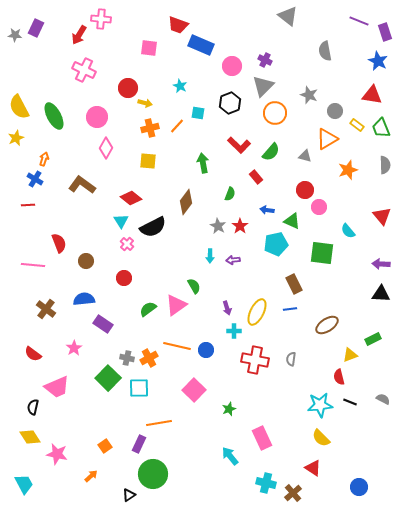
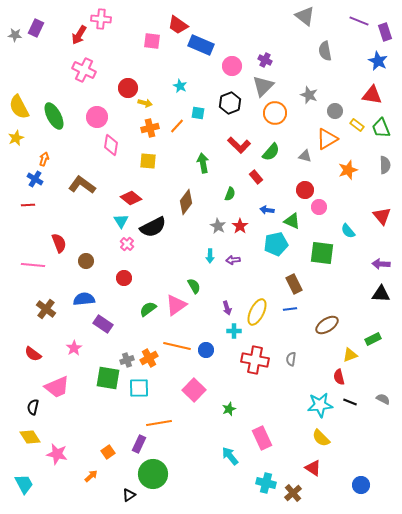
gray triangle at (288, 16): moved 17 px right
red trapezoid at (178, 25): rotated 15 degrees clockwise
pink square at (149, 48): moved 3 px right, 7 px up
pink diamond at (106, 148): moved 5 px right, 3 px up; rotated 20 degrees counterclockwise
gray cross at (127, 358): moved 2 px down; rotated 32 degrees counterclockwise
green square at (108, 378): rotated 35 degrees counterclockwise
orange square at (105, 446): moved 3 px right, 6 px down
blue circle at (359, 487): moved 2 px right, 2 px up
